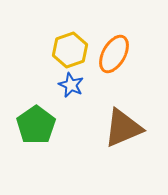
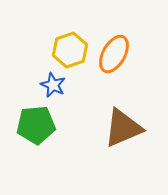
blue star: moved 18 px left
green pentagon: rotated 30 degrees clockwise
